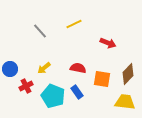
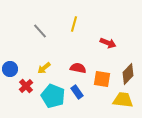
yellow line: rotated 49 degrees counterclockwise
red cross: rotated 16 degrees counterclockwise
yellow trapezoid: moved 2 px left, 2 px up
